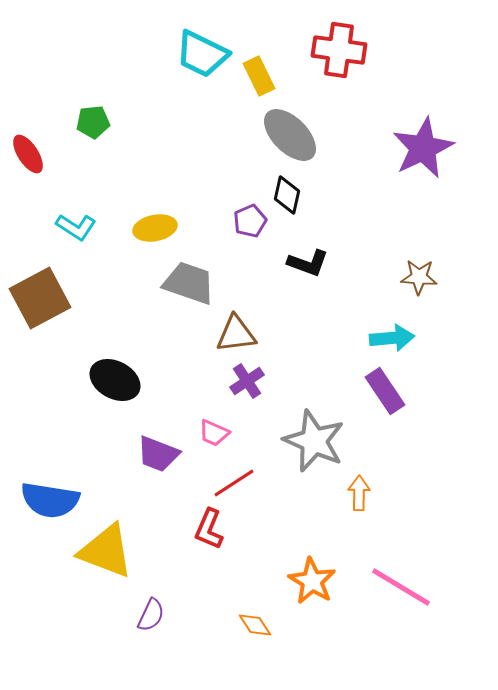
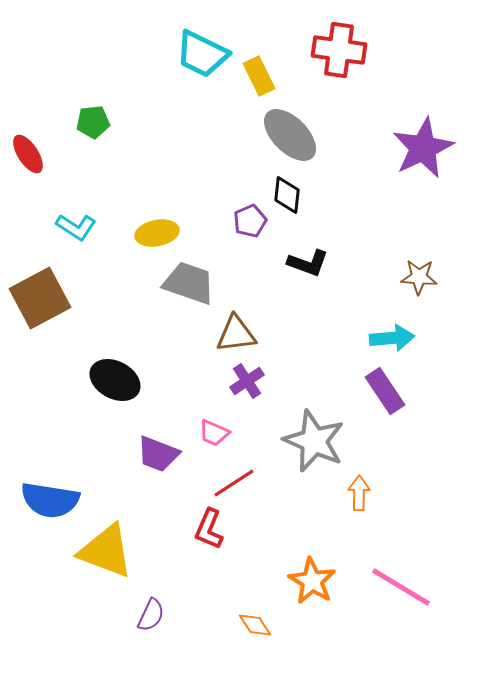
black diamond: rotated 6 degrees counterclockwise
yellow ellipse: moved 2 px right, 5 px down
